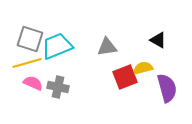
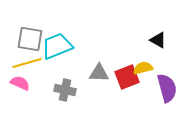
gray square: rotated 8 degrees counterclockwise
gray triangle: moved 8 px left, 26 px down; rotated 10 degrees clockwise
red square: moved 2 px right
pink semicircle: moved 13 px left
gray cross: moved 7 px right, 3 px down
